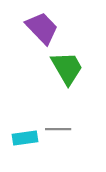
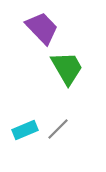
gray line: rotated 45 degrees counterclockwise
cyan rectangle: moved 8 px up; rotated 15 degrees counterclockwise
